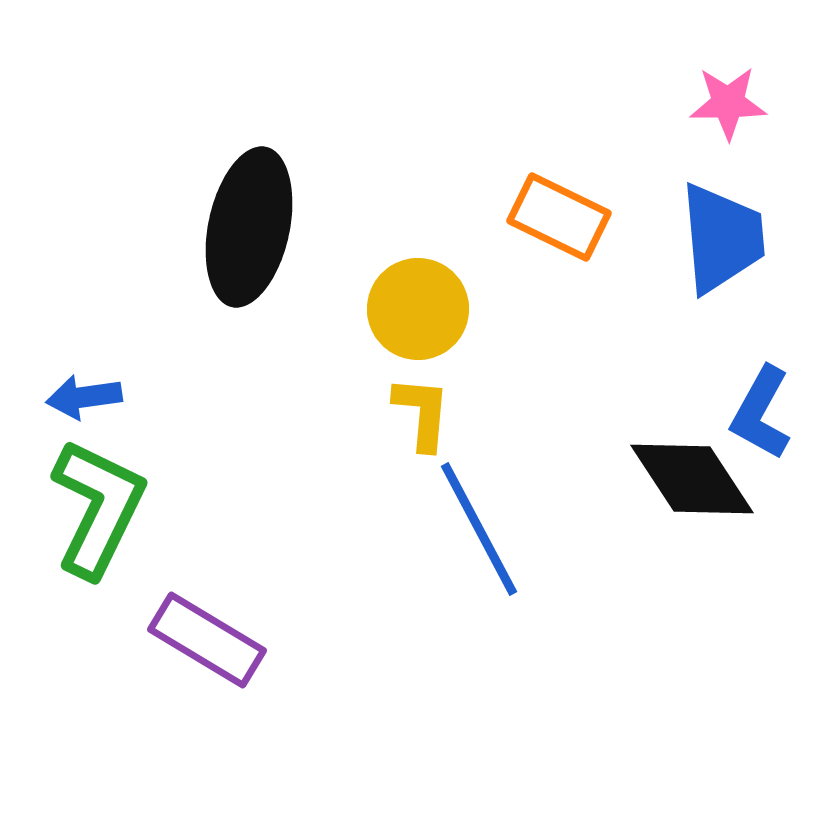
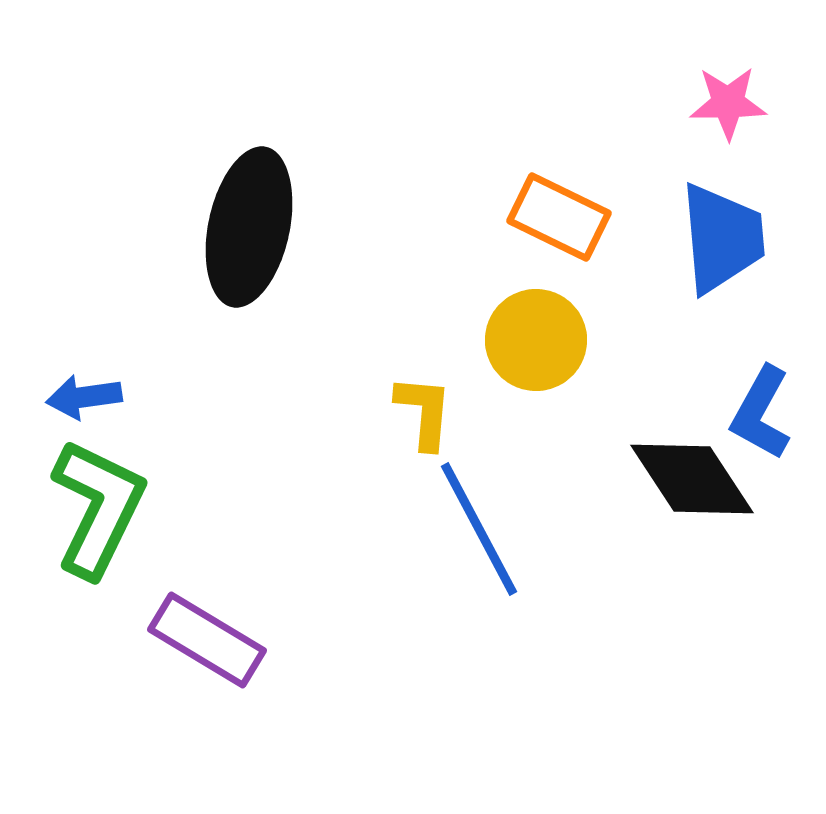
yellow circle: moved 118 px right, 31 px down
yellow L-shape: moved 2 px right, 1 px up
